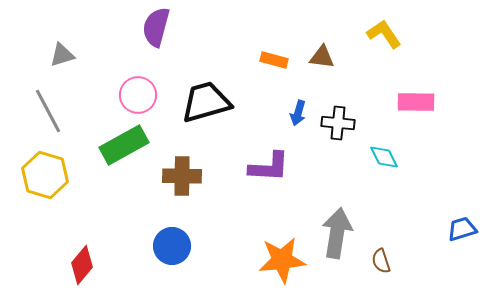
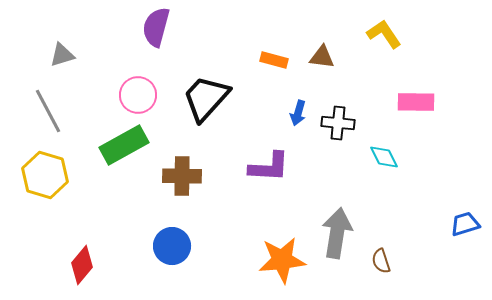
black trapezoid: moved 4 px up; rotated 32 degrees counterclockwise
blue trapezoid: moved 3 px right, 5 px up
